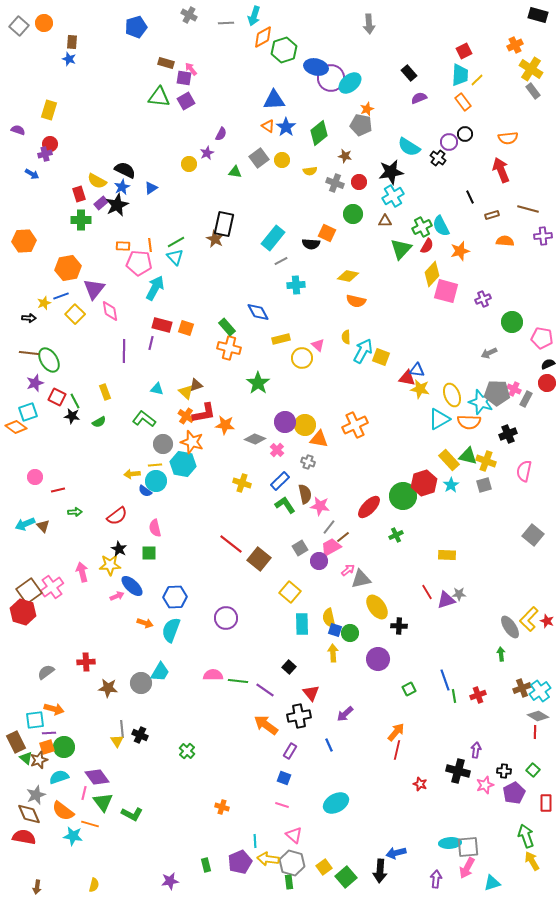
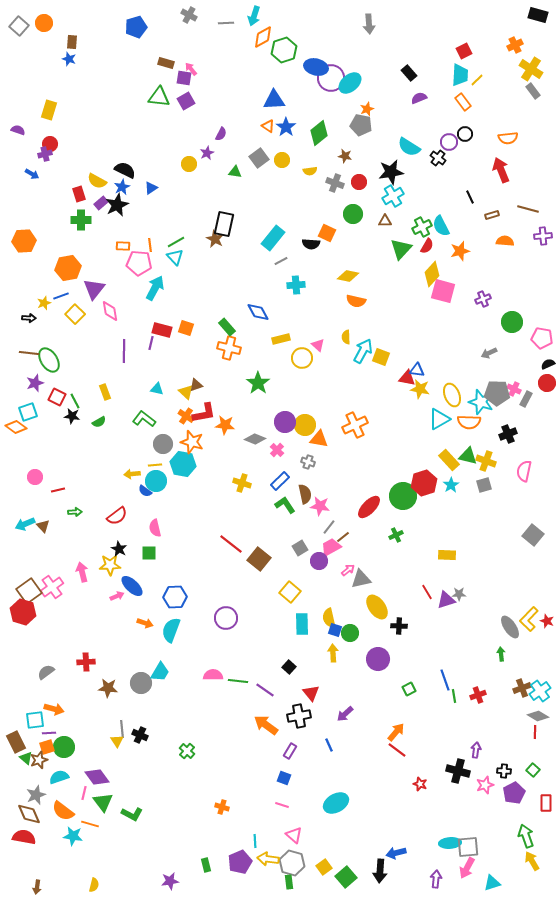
pink square at (446, 291): moved 3 px left
red rectangle at (162, 325): moved 5 px down
red line at (397, 750): rotated 66 degrees counterclockwise
